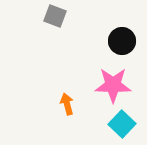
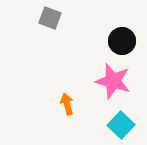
gray square: moved 5 px left, 2 px down
pink star: moved 4 px up; rotated 15 degrees clockwise
cyan square: moved 1 px left, 1 px down
